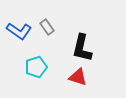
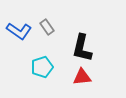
cyan pentagon: moved 6 px right
red triangle: moved 4 px right; rotated 24 degrees counterclockwise
